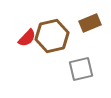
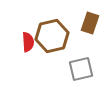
brown rectangle: rotated 50 degrees counterclockwise
red semicircle: moved 1 px right, 4 px down; rotated 48 degrees counterclockwise
